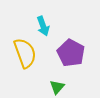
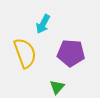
cyan arrow: moved 2 px up; rotated 48 degrees clockwise
purple pentagon: rotated 24 degrees counterclockwise
